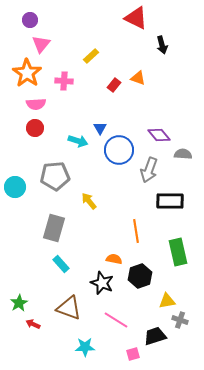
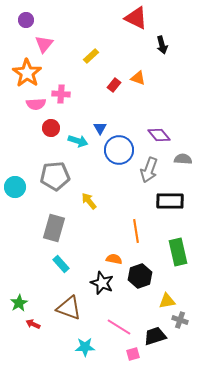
purple circle: moved 4 px left
pink triangle: moved 3 px right
pink cross: moved 3 px left, 13 px down
red circle: moved 16 px right
gray semicircle: moved 5 px down
pink line: moved 3 px right, 7 px down
